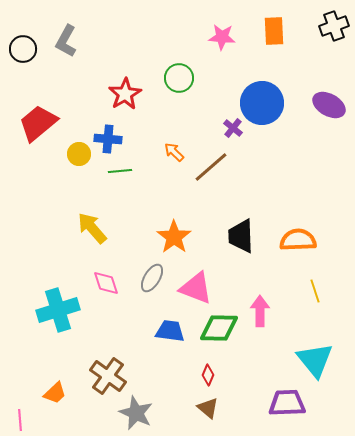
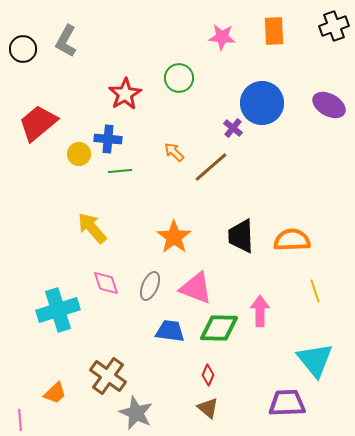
orange semicircle: moved 6 px left
gray ellipse: moved 2 px left, 8 px down; rotated 8 degrees counterclockwise
